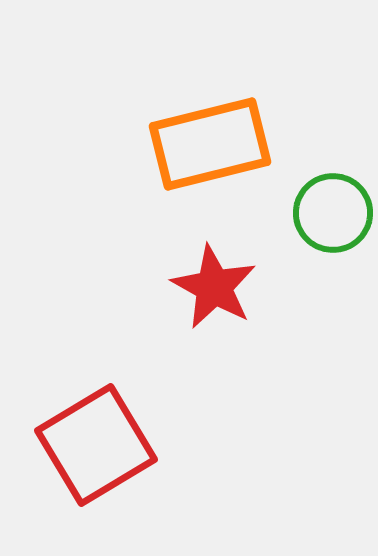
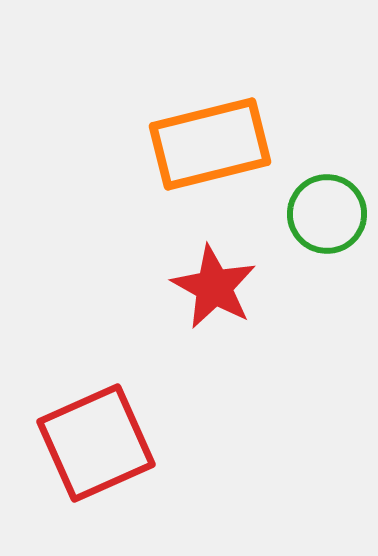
green circle: moved 6 px left, 1 px down
red square: moved 2 px up; rotated 7 degrees clockwise
